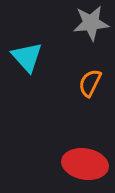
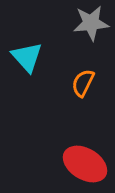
orange semicircle: moved 7 px left
red ellipse: rotated 21 degrees clockwise
